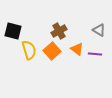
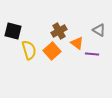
orange triangle: moved 6 px up
purple line: moved 3 px left
